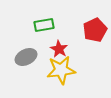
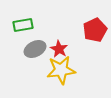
green rectangle: moved 21 px left
gray ellipse: moved 9 px right, 8 px up
